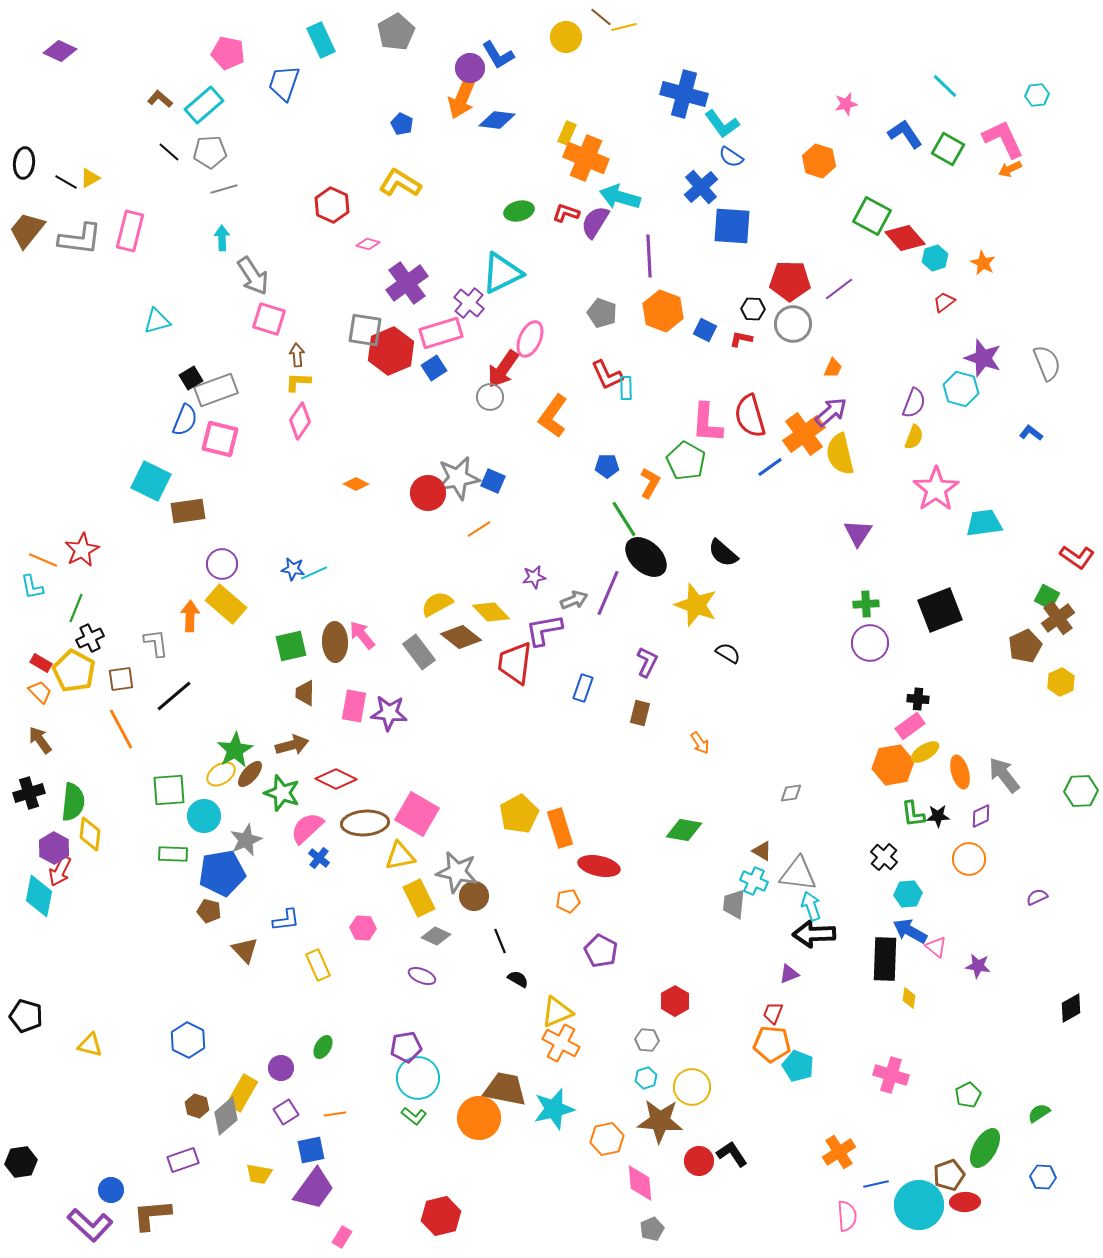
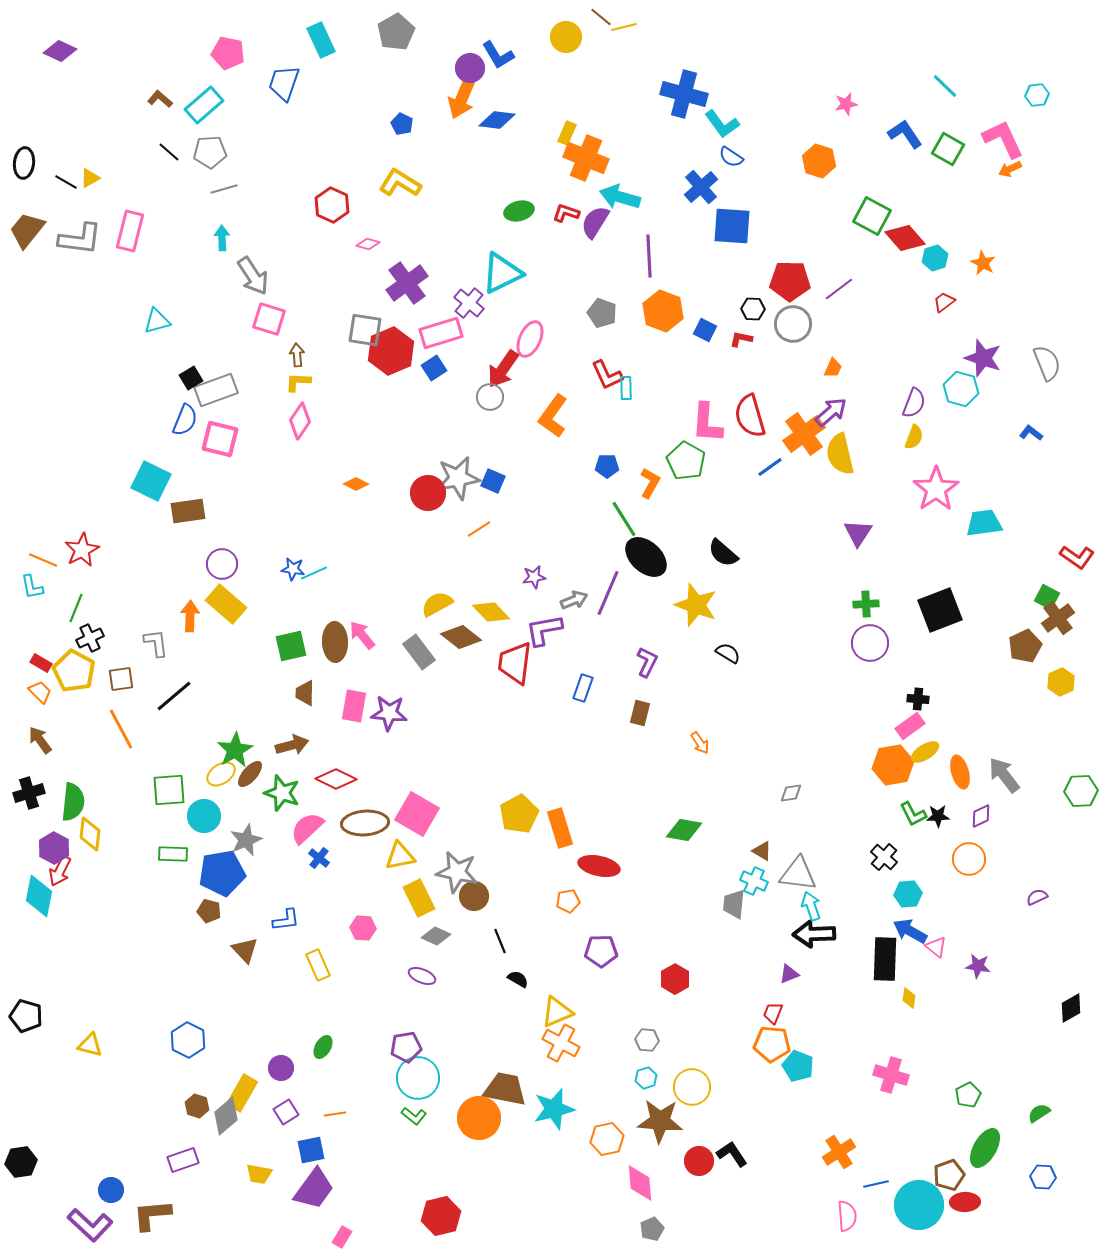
green L-shape at (913, 814): rotated 20 degrees counterclockwise
purple pentagon at (601, 951): rotated 28 degrees counterclockwise
red hexagon at (675, 1001): moved 22 px up
